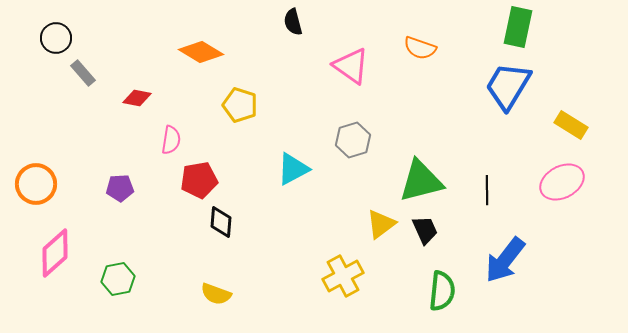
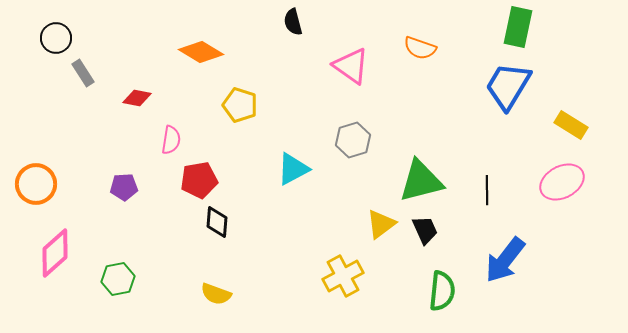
gray rectangle: rotated 8 degrees clockwise
purple pentagon: moved 4 px right, 1 px up
black diamond: moved 4 px left
